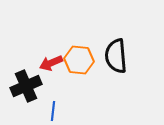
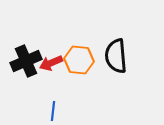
black cross: moved 25 px up
